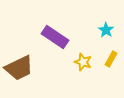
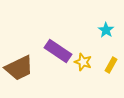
purple rectangle: moved 3 px right, 14 px down
yellow rectangle: moved 6 px down
